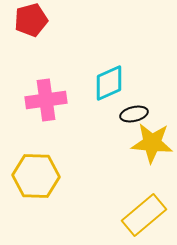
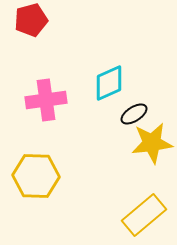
black ellipse: rotated 20 degrees counterclockwise
yellow star: rotated 12 degrees counterclockwise
